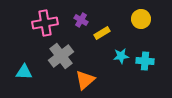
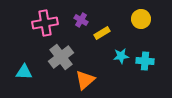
gray cross: moved 1 px down
